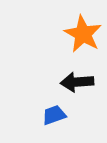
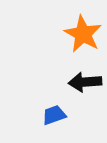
black arrow: moved 8 px right
